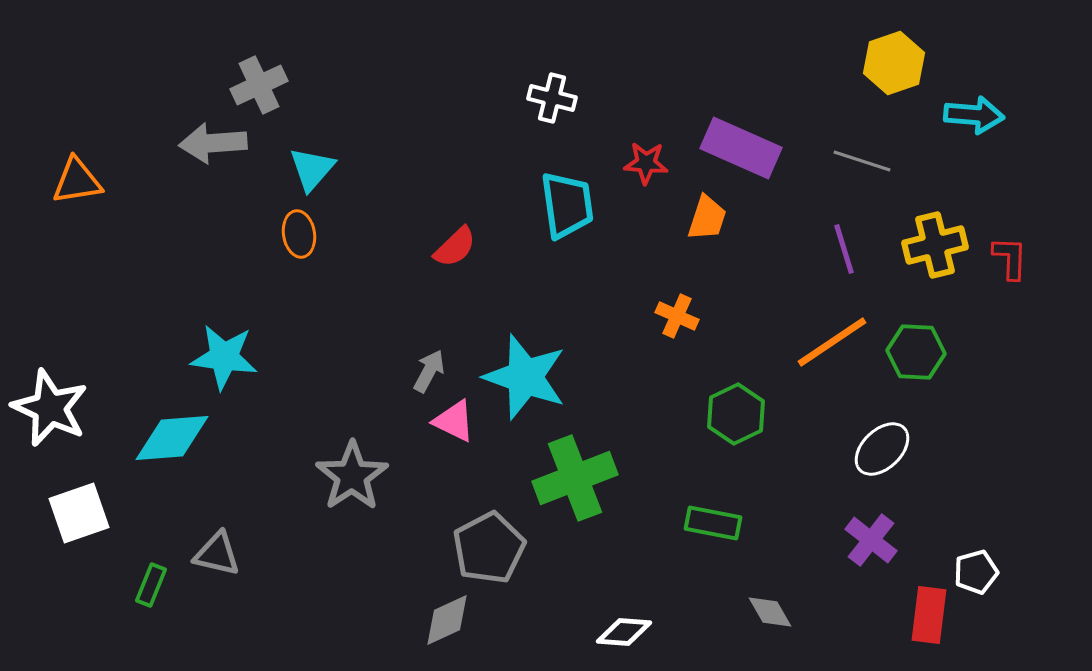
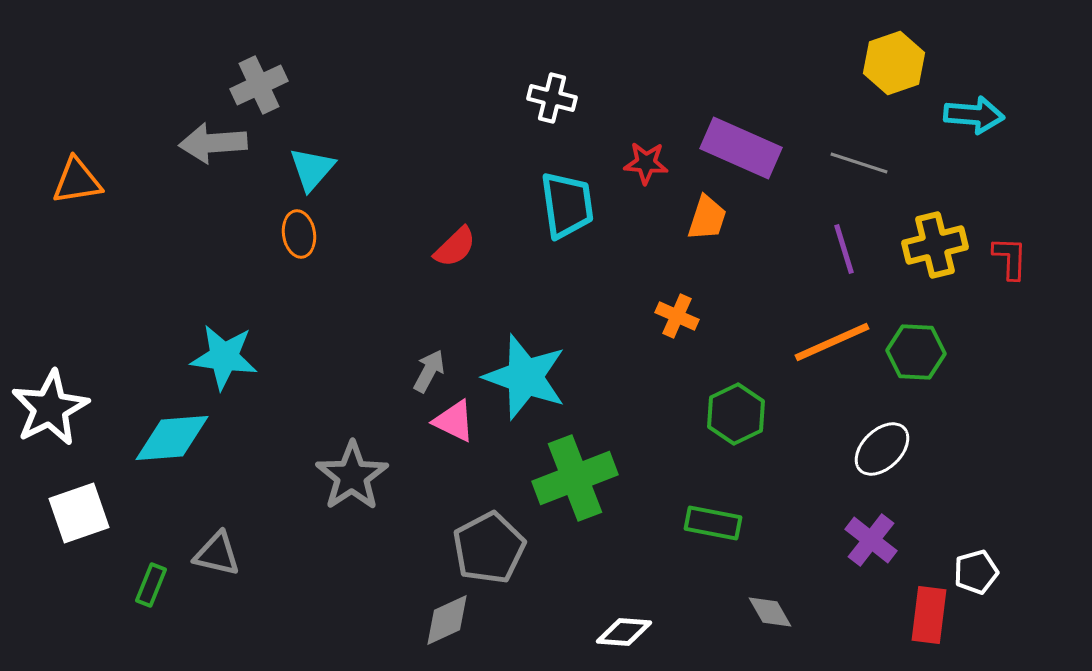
gray line at (862, 161): moved 3 px left, 2 px down
orange line at (832, 342): rotated 10 degrees clockwise
white star at (50, 408): rotated 20 degrees clockwise
